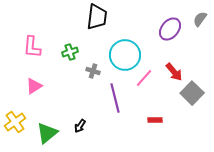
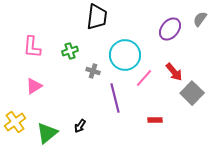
green cross: moved 1 px up
